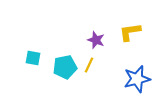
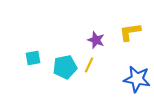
cyan square: rotated 21 degrees counterclockwise
blue star: rotated 24 degrees clockwise
